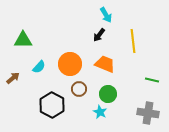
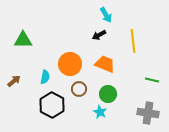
black arrow: rotated 24 degrees clockwise
cyan semicircle: moved 6 px right, 10 px down; rotated 32 degrees counterclockwise
brown arrow: moved 1 px right, 3 px down
